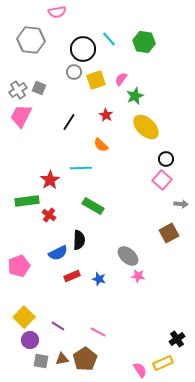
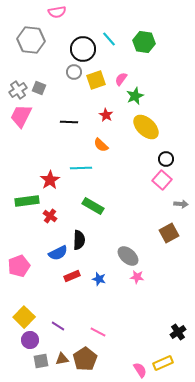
black line at (69, 122): rotated 60 degrees clockwise
red cross at (49, 215): moved 1 px right, 1 px down
pink star at (138, 276): moved 1 px left, 1 px down
black cross at (177, 339): moved 1 px right, 7 px up
gray square at (41, 361): rotated 21 degrees counterclockwise
